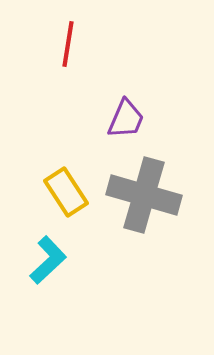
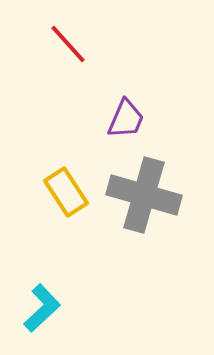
red line: rotated 51 degrees counterclockwise
cyan L-shape: moved 6 px left, 48 px down
